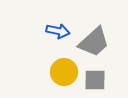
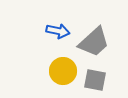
yellow circle: moved 1 px left, 1 px up
gray square: rotated 10 degrees clockwise
